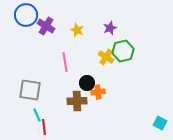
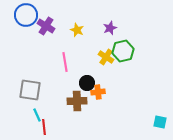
cyan square: moved 1 px up; rotated 16 degrees counterclockwise
